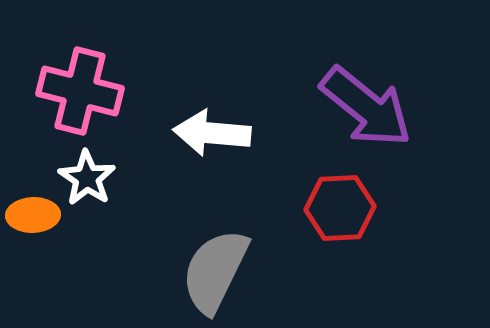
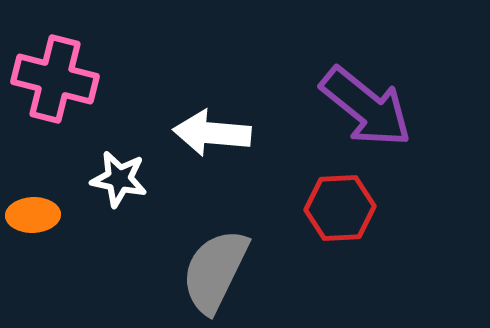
pink cross: moved 25 px left, 12 px up
white star: moved 32 px right, 1 px down; rotated 22 degrees counterclockwise
